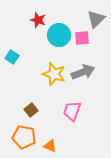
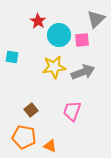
red star: moved 1 px down; rotated 14 degrees clockwise
pink square: moved 2 px down
cyan square: rotated 24 degrees counterclockwise
yellow star: moved 7 px up; rotated 25 degrees counterclockwise
